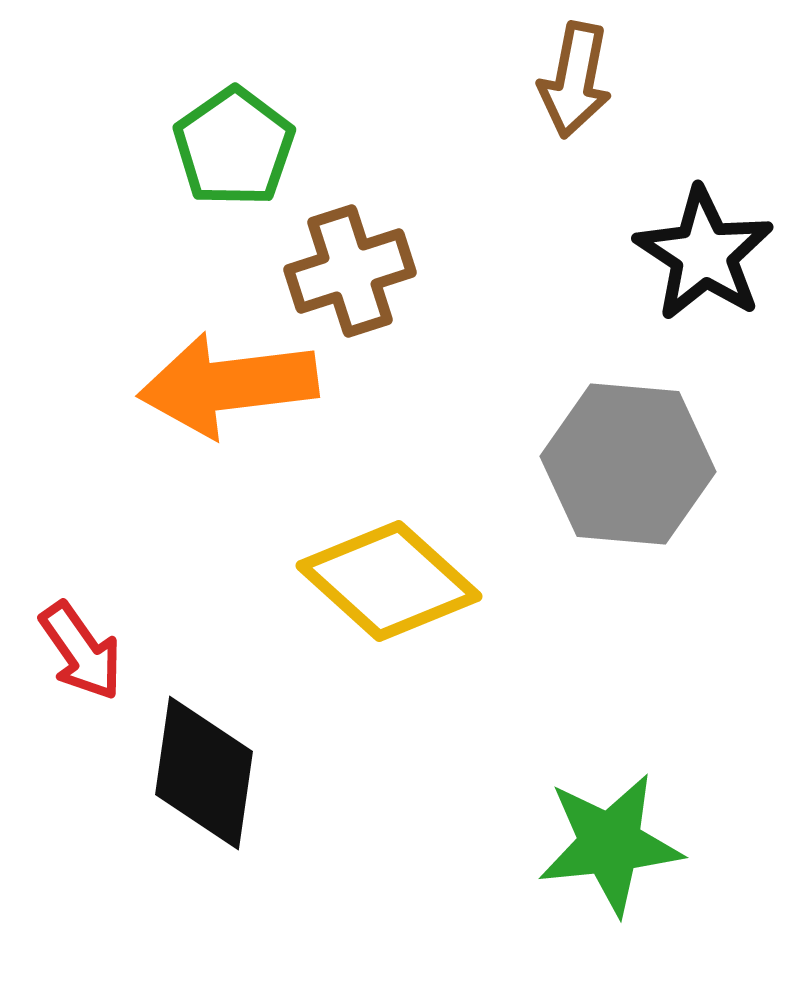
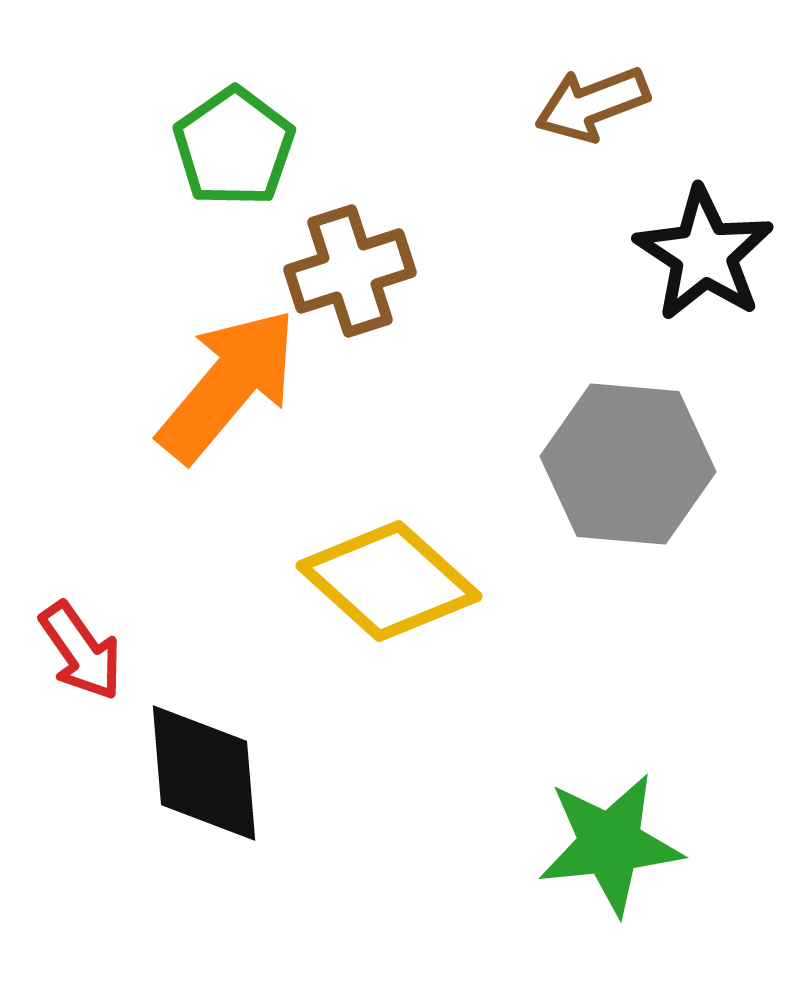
brown arrow: moved 17 px right, 24 px down; rotated 58 degrees clockwise
orange arrow: rotated 137 degrees clockwise
black diamond: rotated 13 degrees counterclockwise
